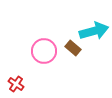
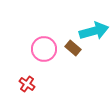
pink circle: moved 2 px up
red cross: moved 11 px right
